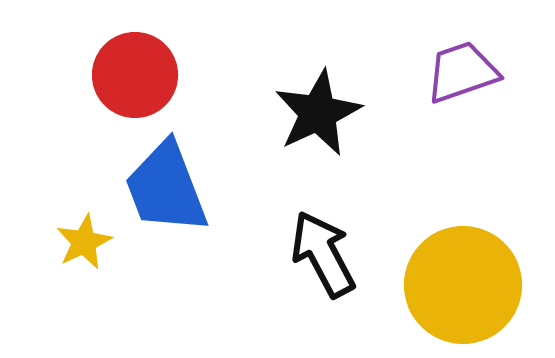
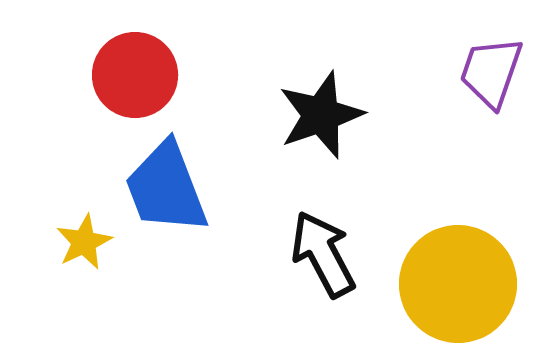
purple trapezoid: moved 29 px right; rotated 52 degrees counterclockwise
black star: moved 3 px right, 2 px down; rotated 6 degrees clockwise
yellow circle: moved 5 px left, 1 px up
